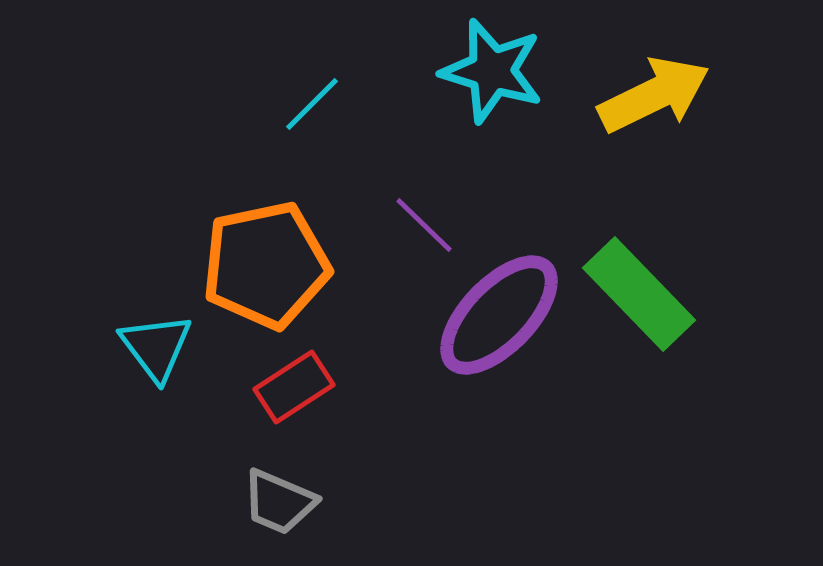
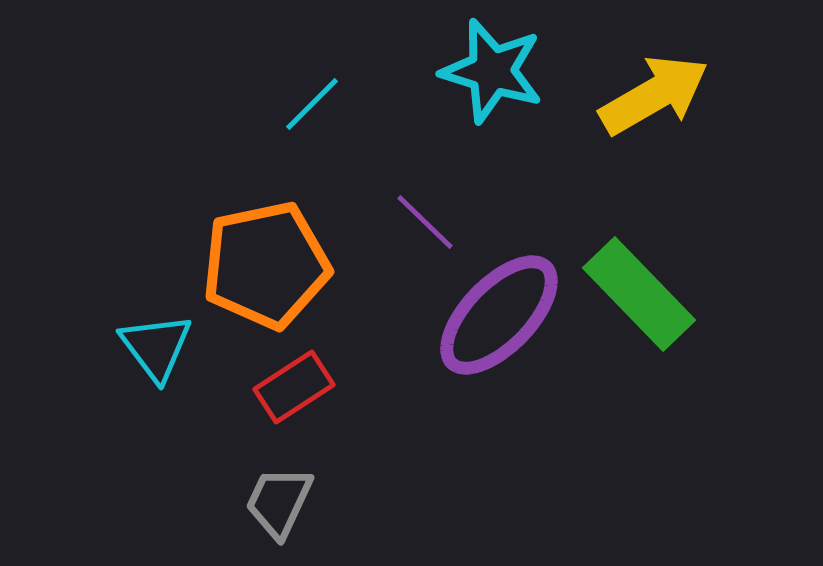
yellow arrow: rotated 4 degrees counterclockwise
purple line: moved 1 px right, 3 px up
gray trapezoid: rotated 92 degrees clockwise
